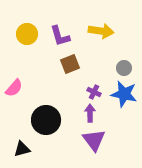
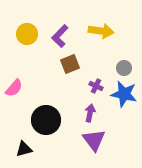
purple L-shape: rotated 60 degrees clockwise
purple cross: moved 2 px right, 6 px up
purple arrow: rotated 12 degrees clockwise
black triangle: moved 2 px right
